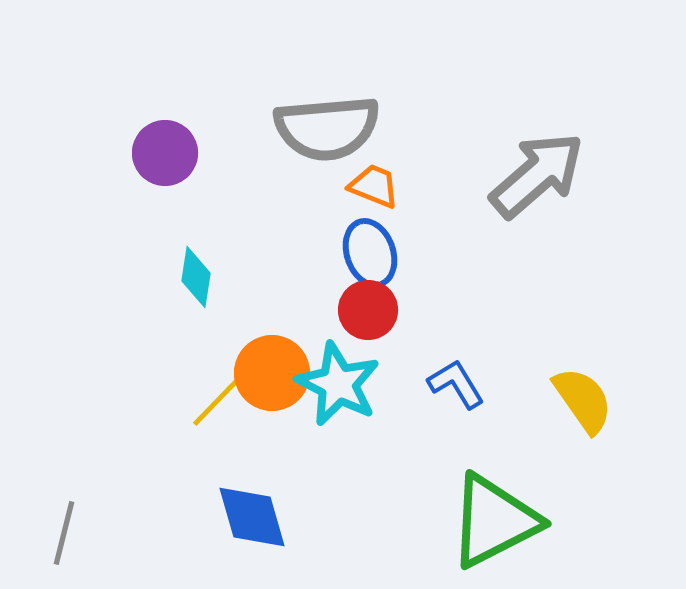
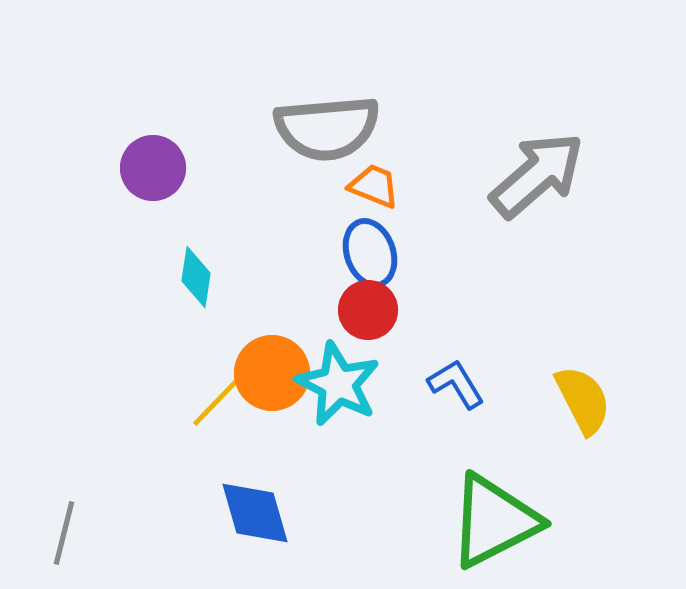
purple circle: moved 12 px left, 15 px down
yellow semicircle: rotated 8 degrees clockwise
blue diamond: moved 3 px right, 4 px up
